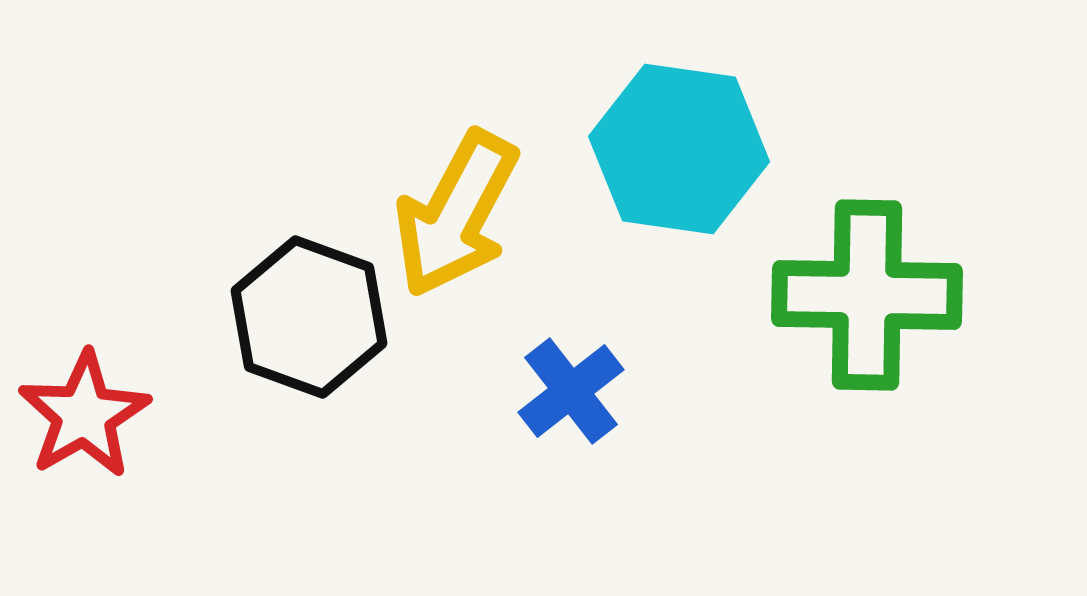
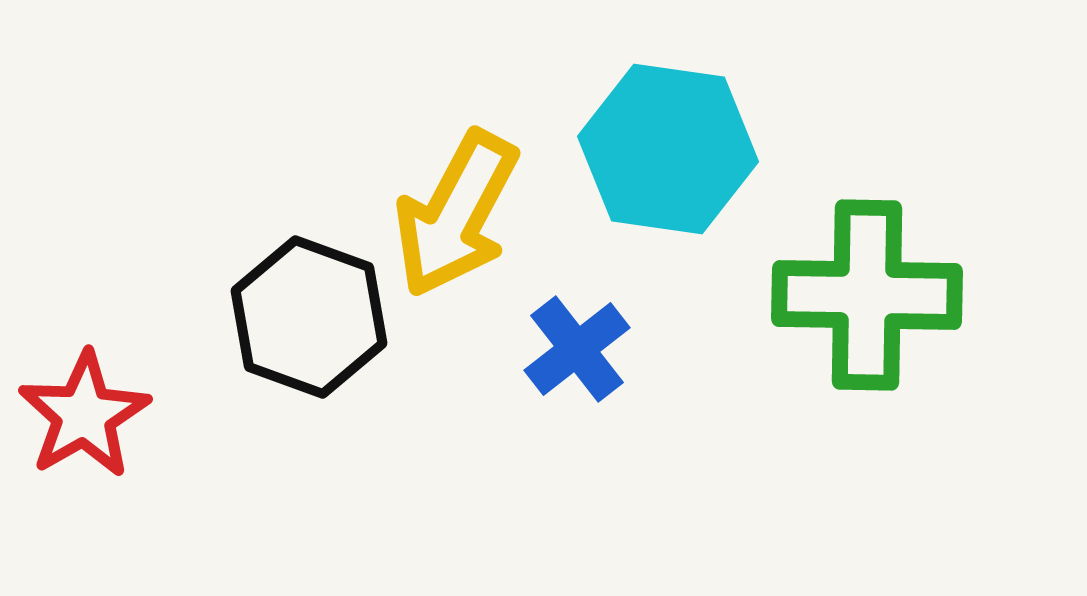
cyan hexagon: moved 11 px left
blue cross: moved 6 px right, 42 px up
